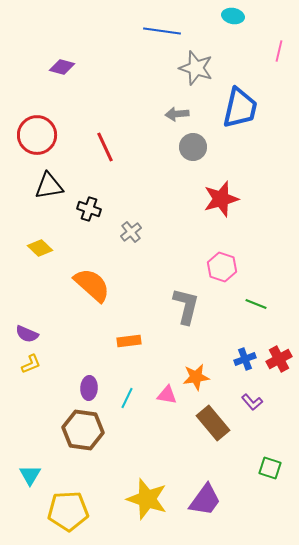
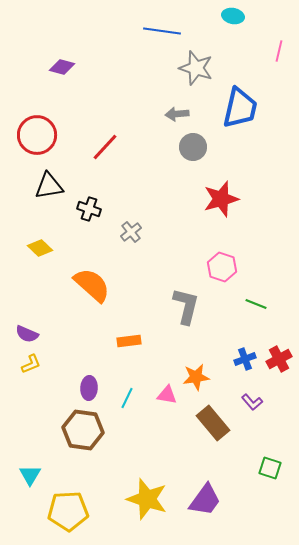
red line: rotated 68 degrees clockwise
